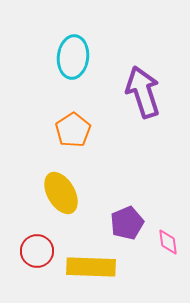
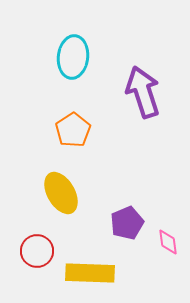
yellow rectangle: moved 1 px left, 6 px down
